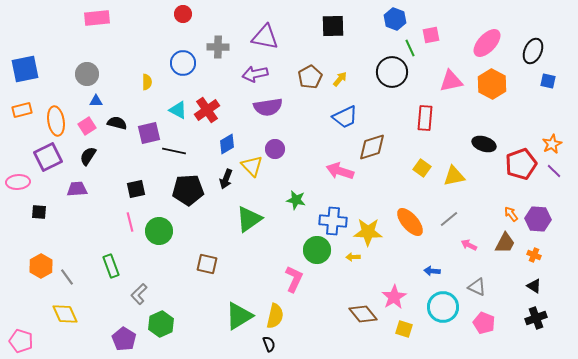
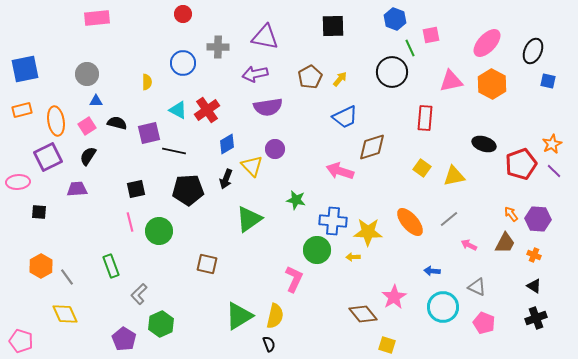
yellow square at (404, 329): moved 17 px left, 16 px down
